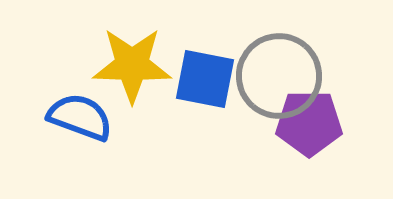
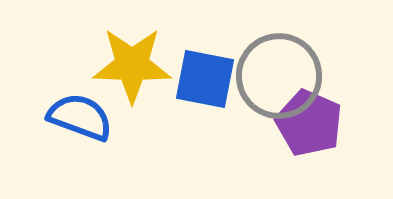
purple pentagon: rotated 24 degrees clockwise
